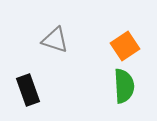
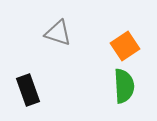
gray triangle: moved 3 px right, 7 px up
